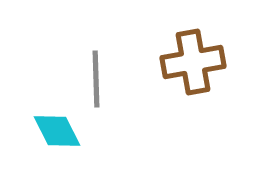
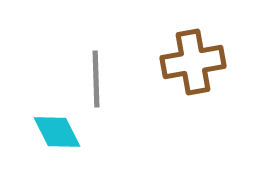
cyan diamond: moved 1 px down
